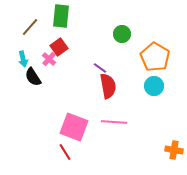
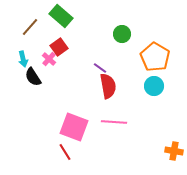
green rectangle: rotated 55 degrees counterclockwise
orange cross: moved 1 px down
